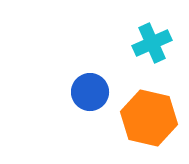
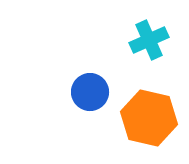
cyan cross: moved 3 px left, 3 px up
